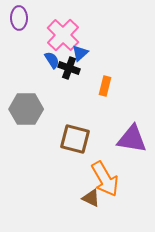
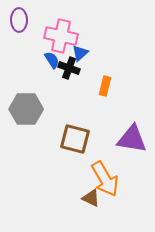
purple ellipse: moved 2 px down
pink cross: moved 2 px left, 1 px down; rotated 32 degrees counterclockwise
